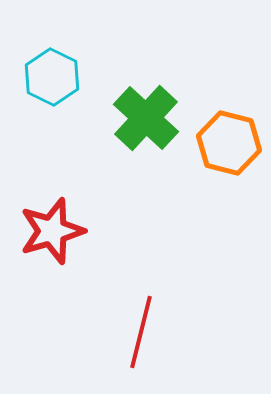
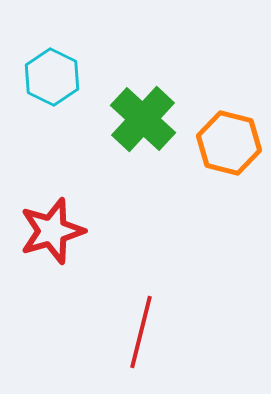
green cross: moved 3 px left, 1 px down
